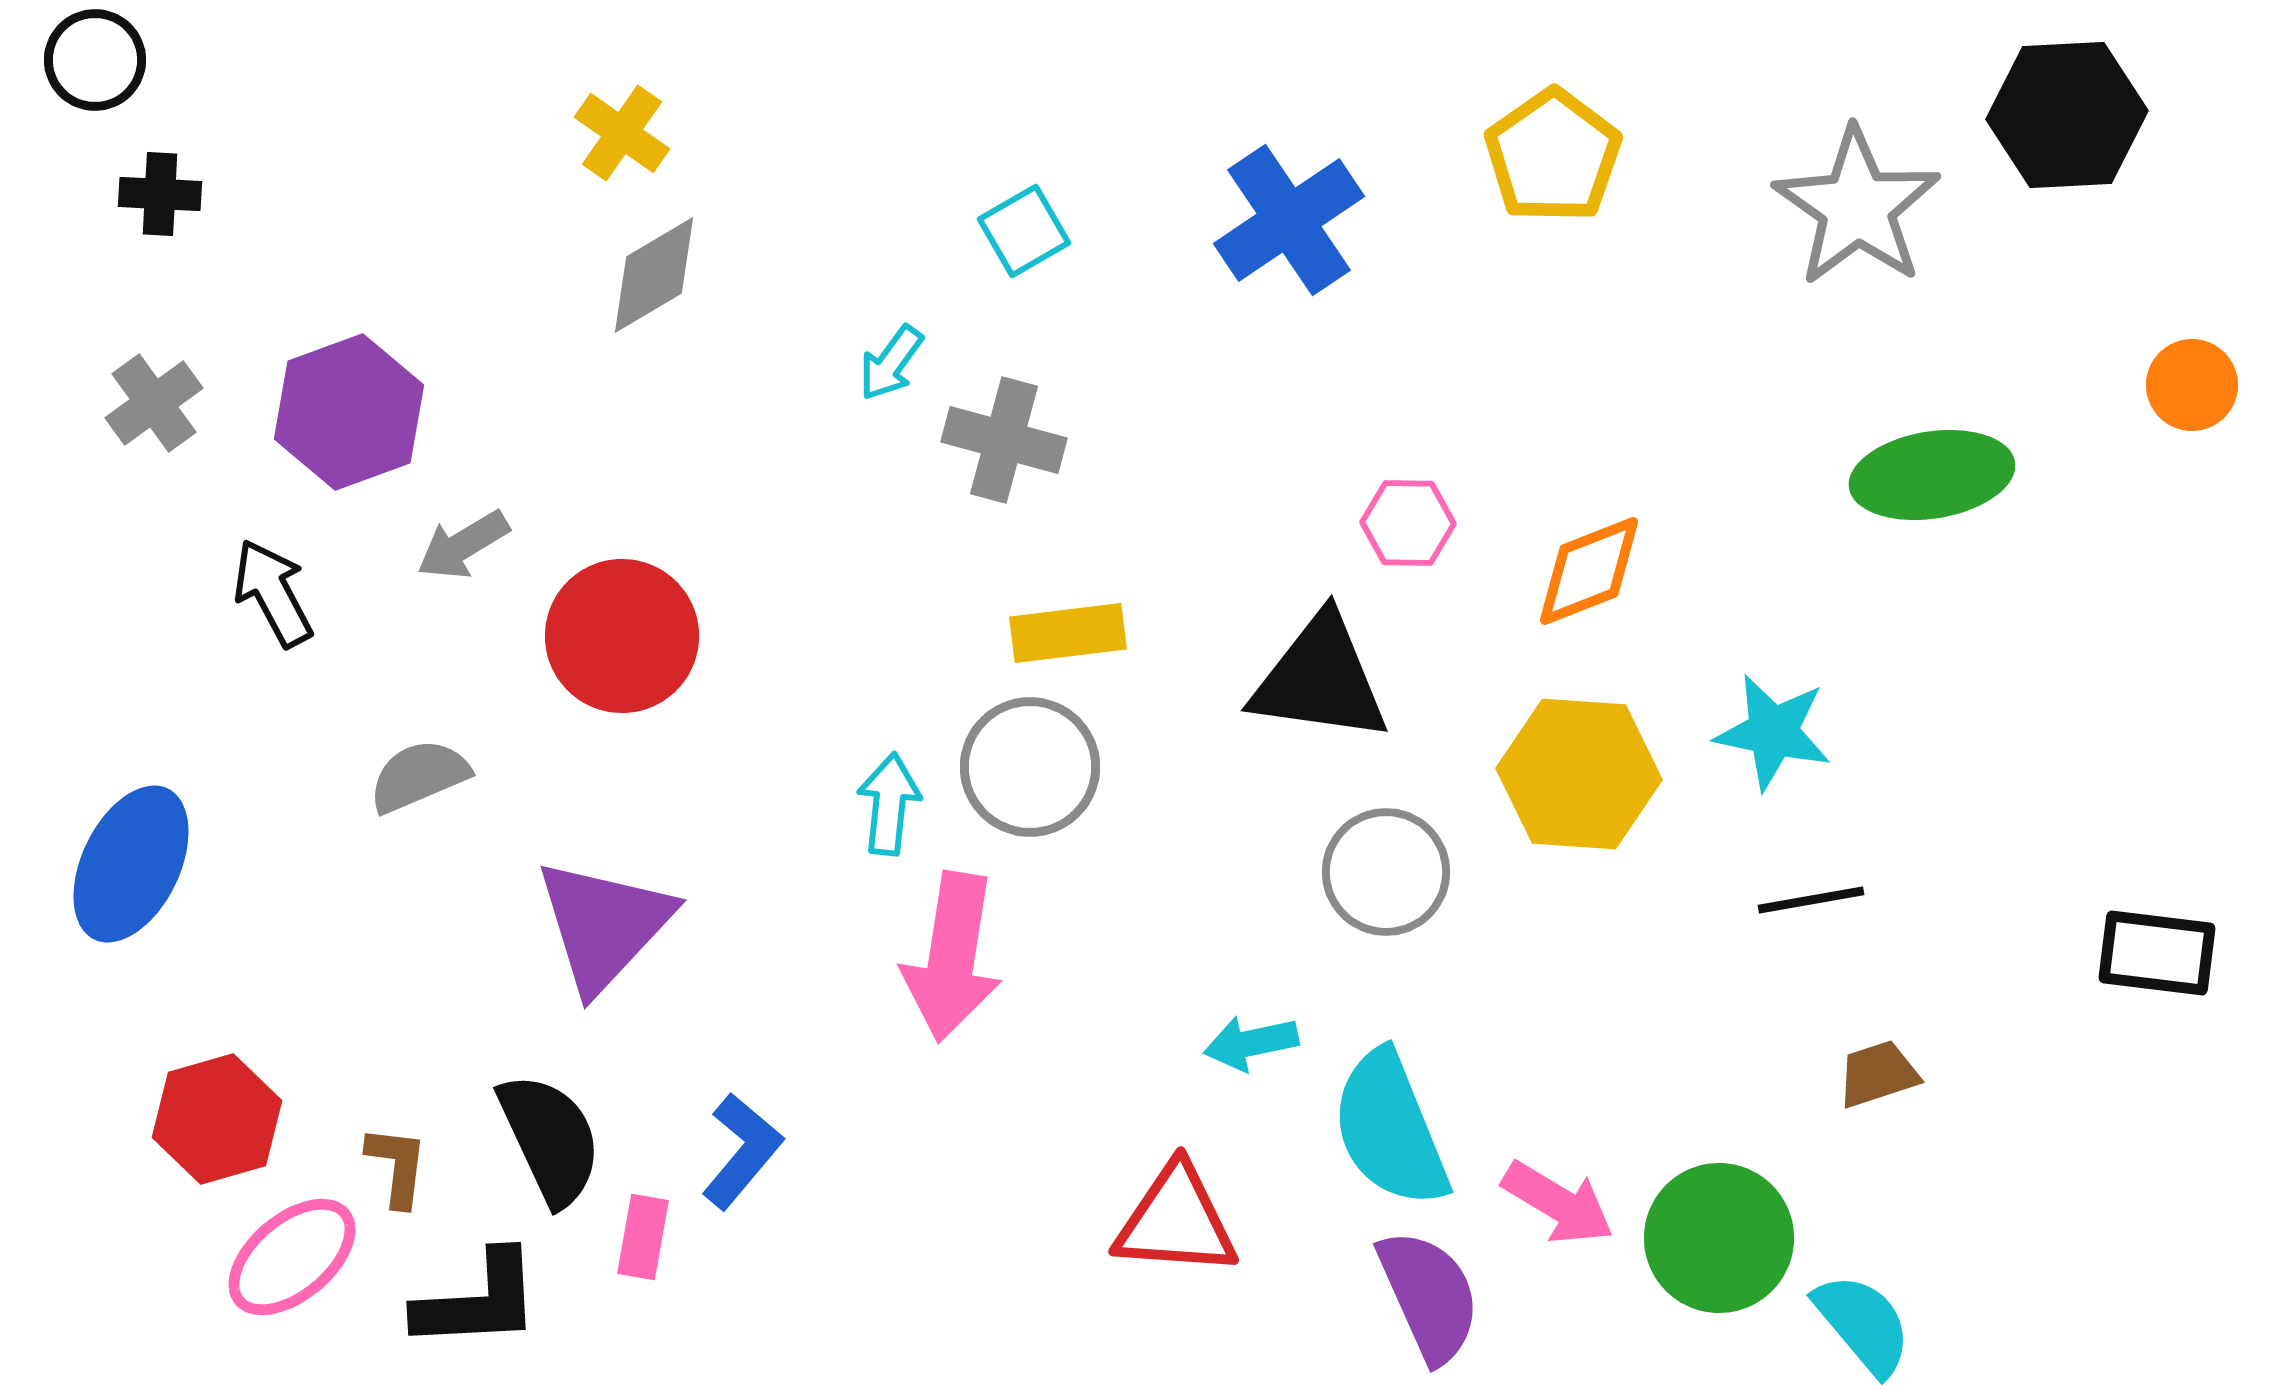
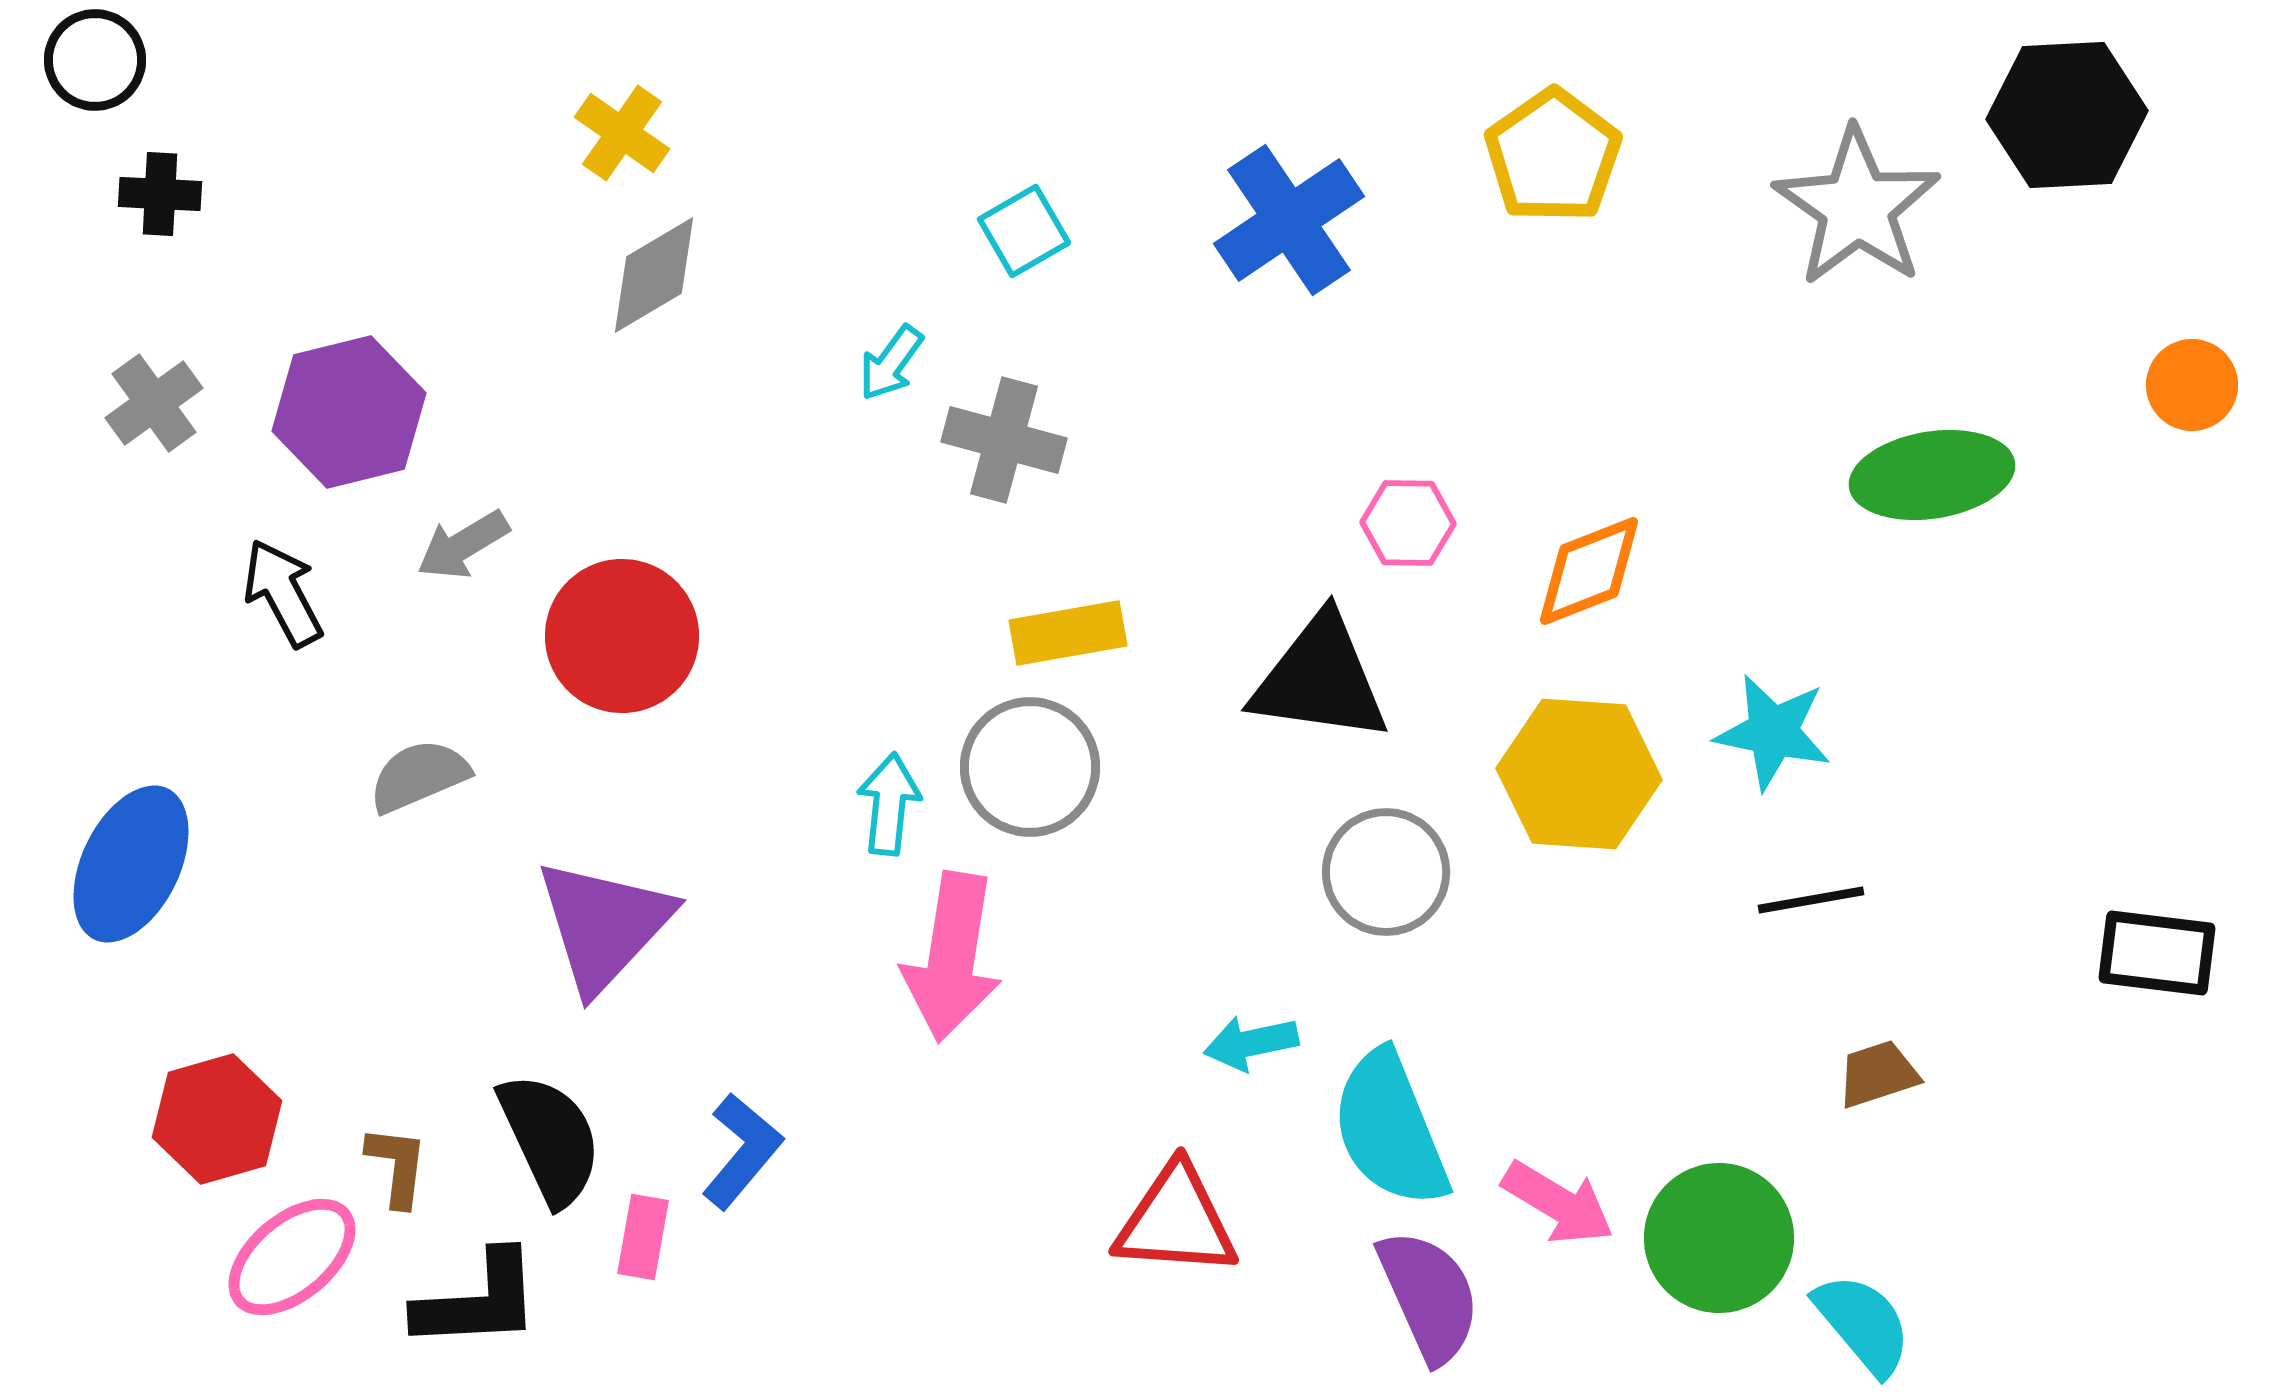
purple hexagon at (349, 412): rotated 6 degrees clockwise
black arrow at (273, 593): moved 10 px right
yellow rectangle at (1068, 633): rotated 3 degrees counterclockwise
